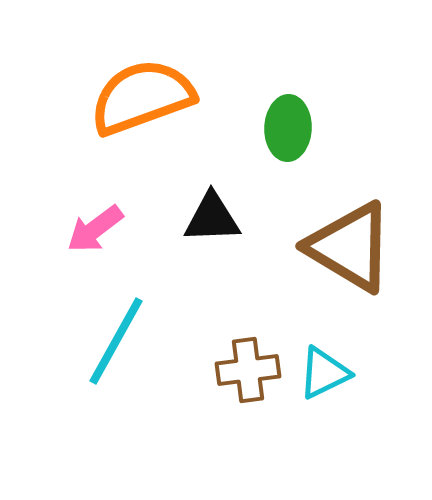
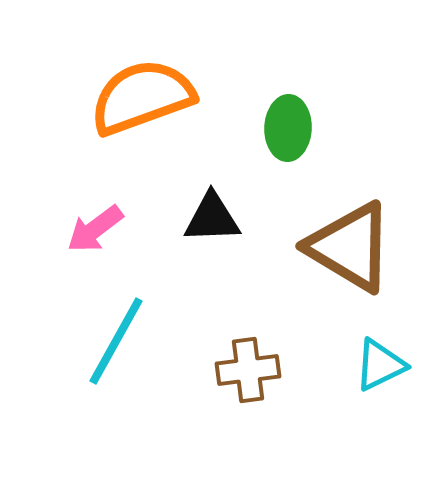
cyan triangle: moved 56 px right, 8 px up
